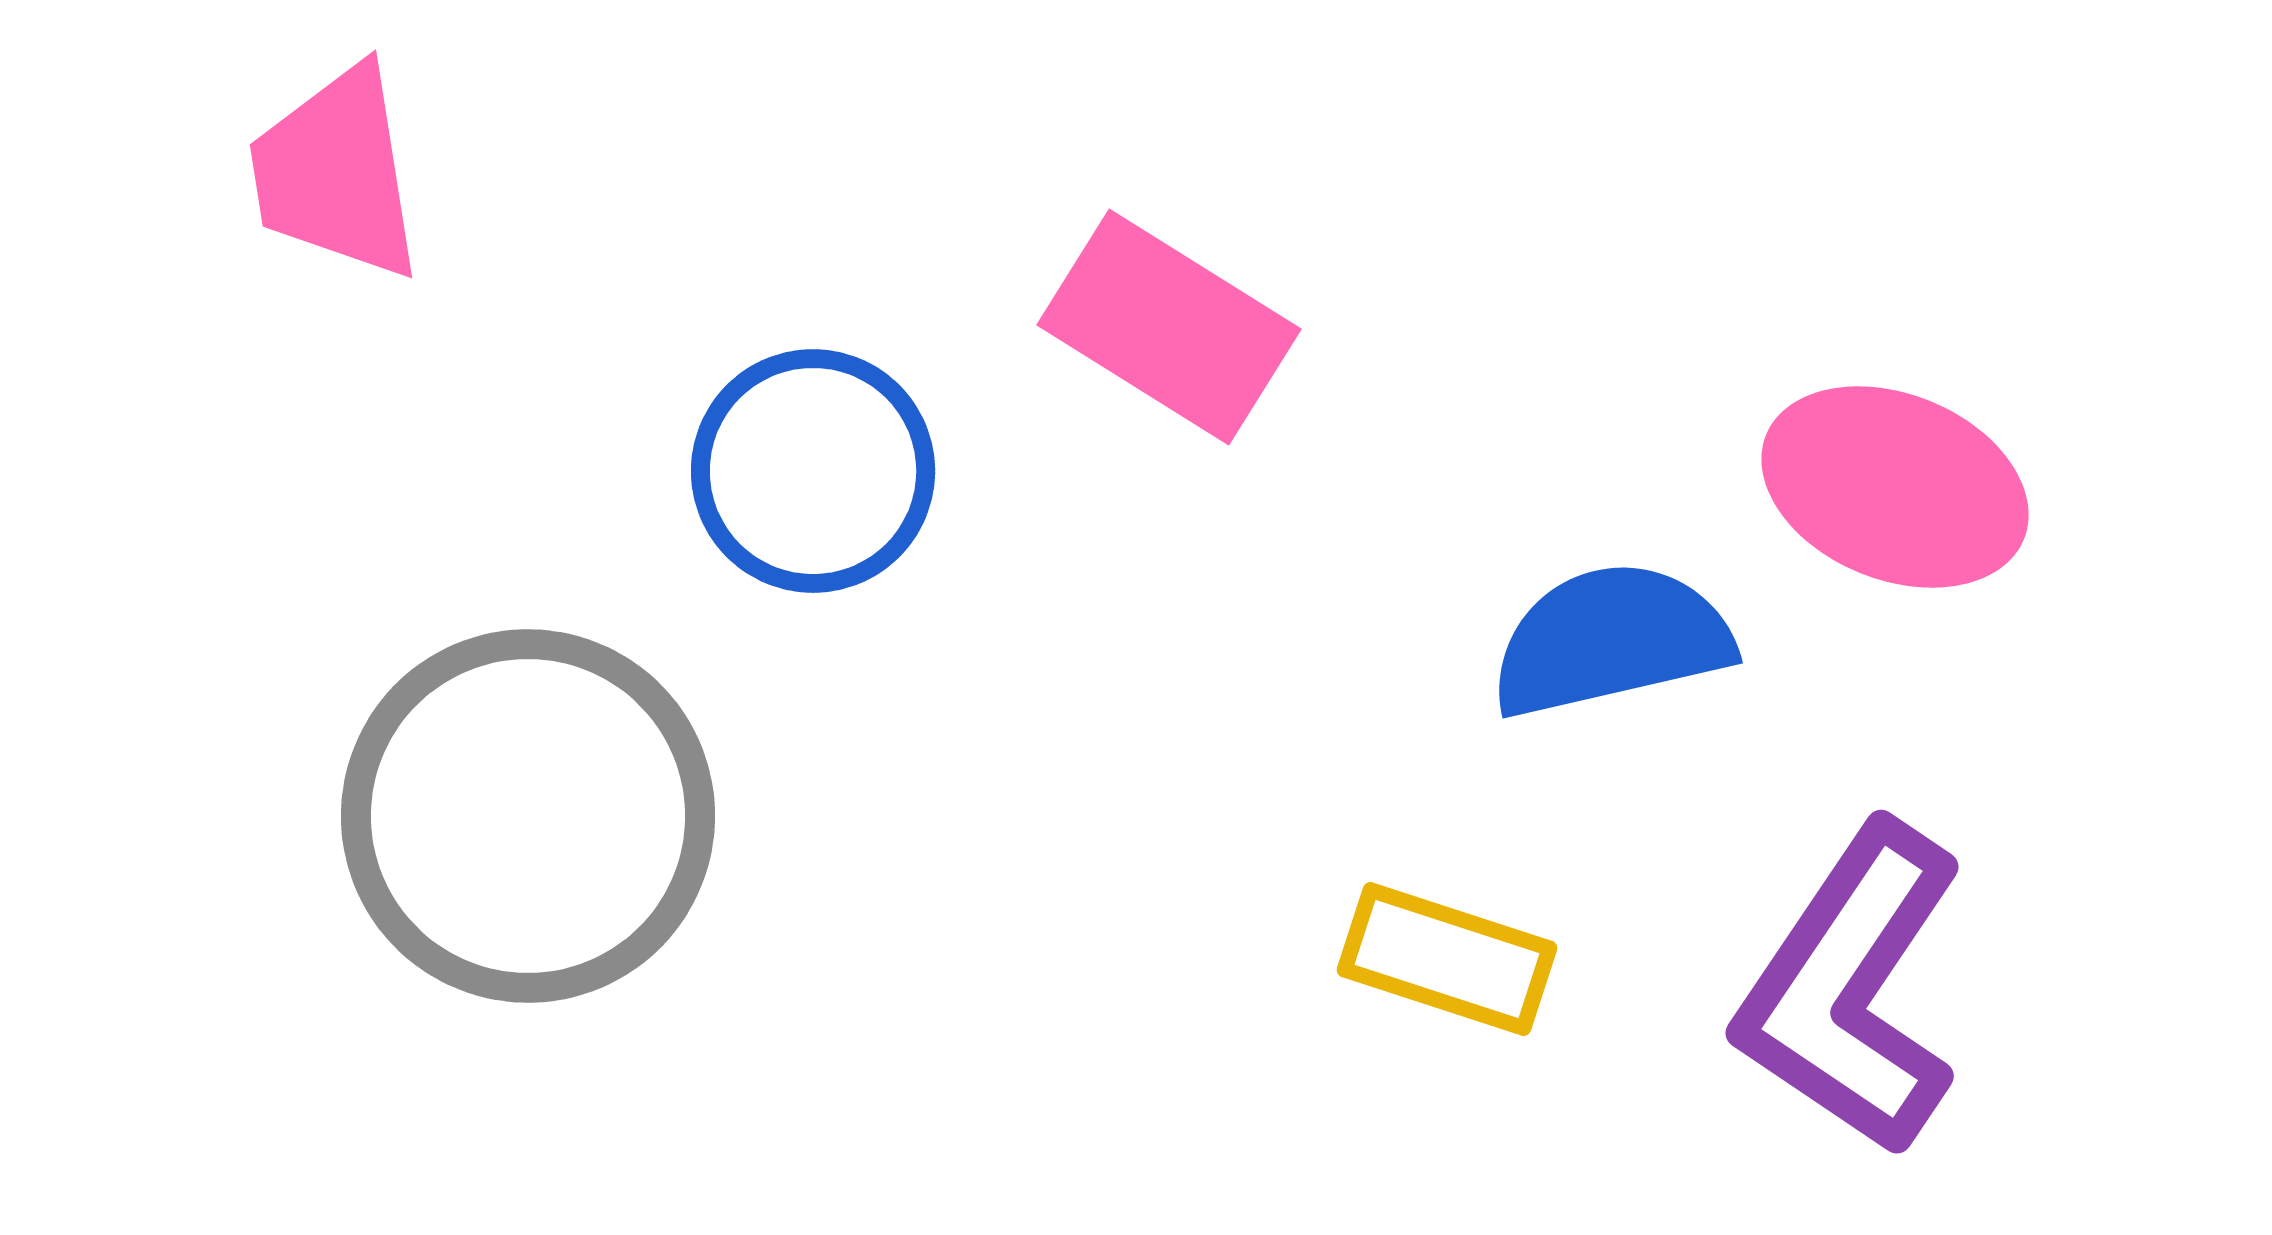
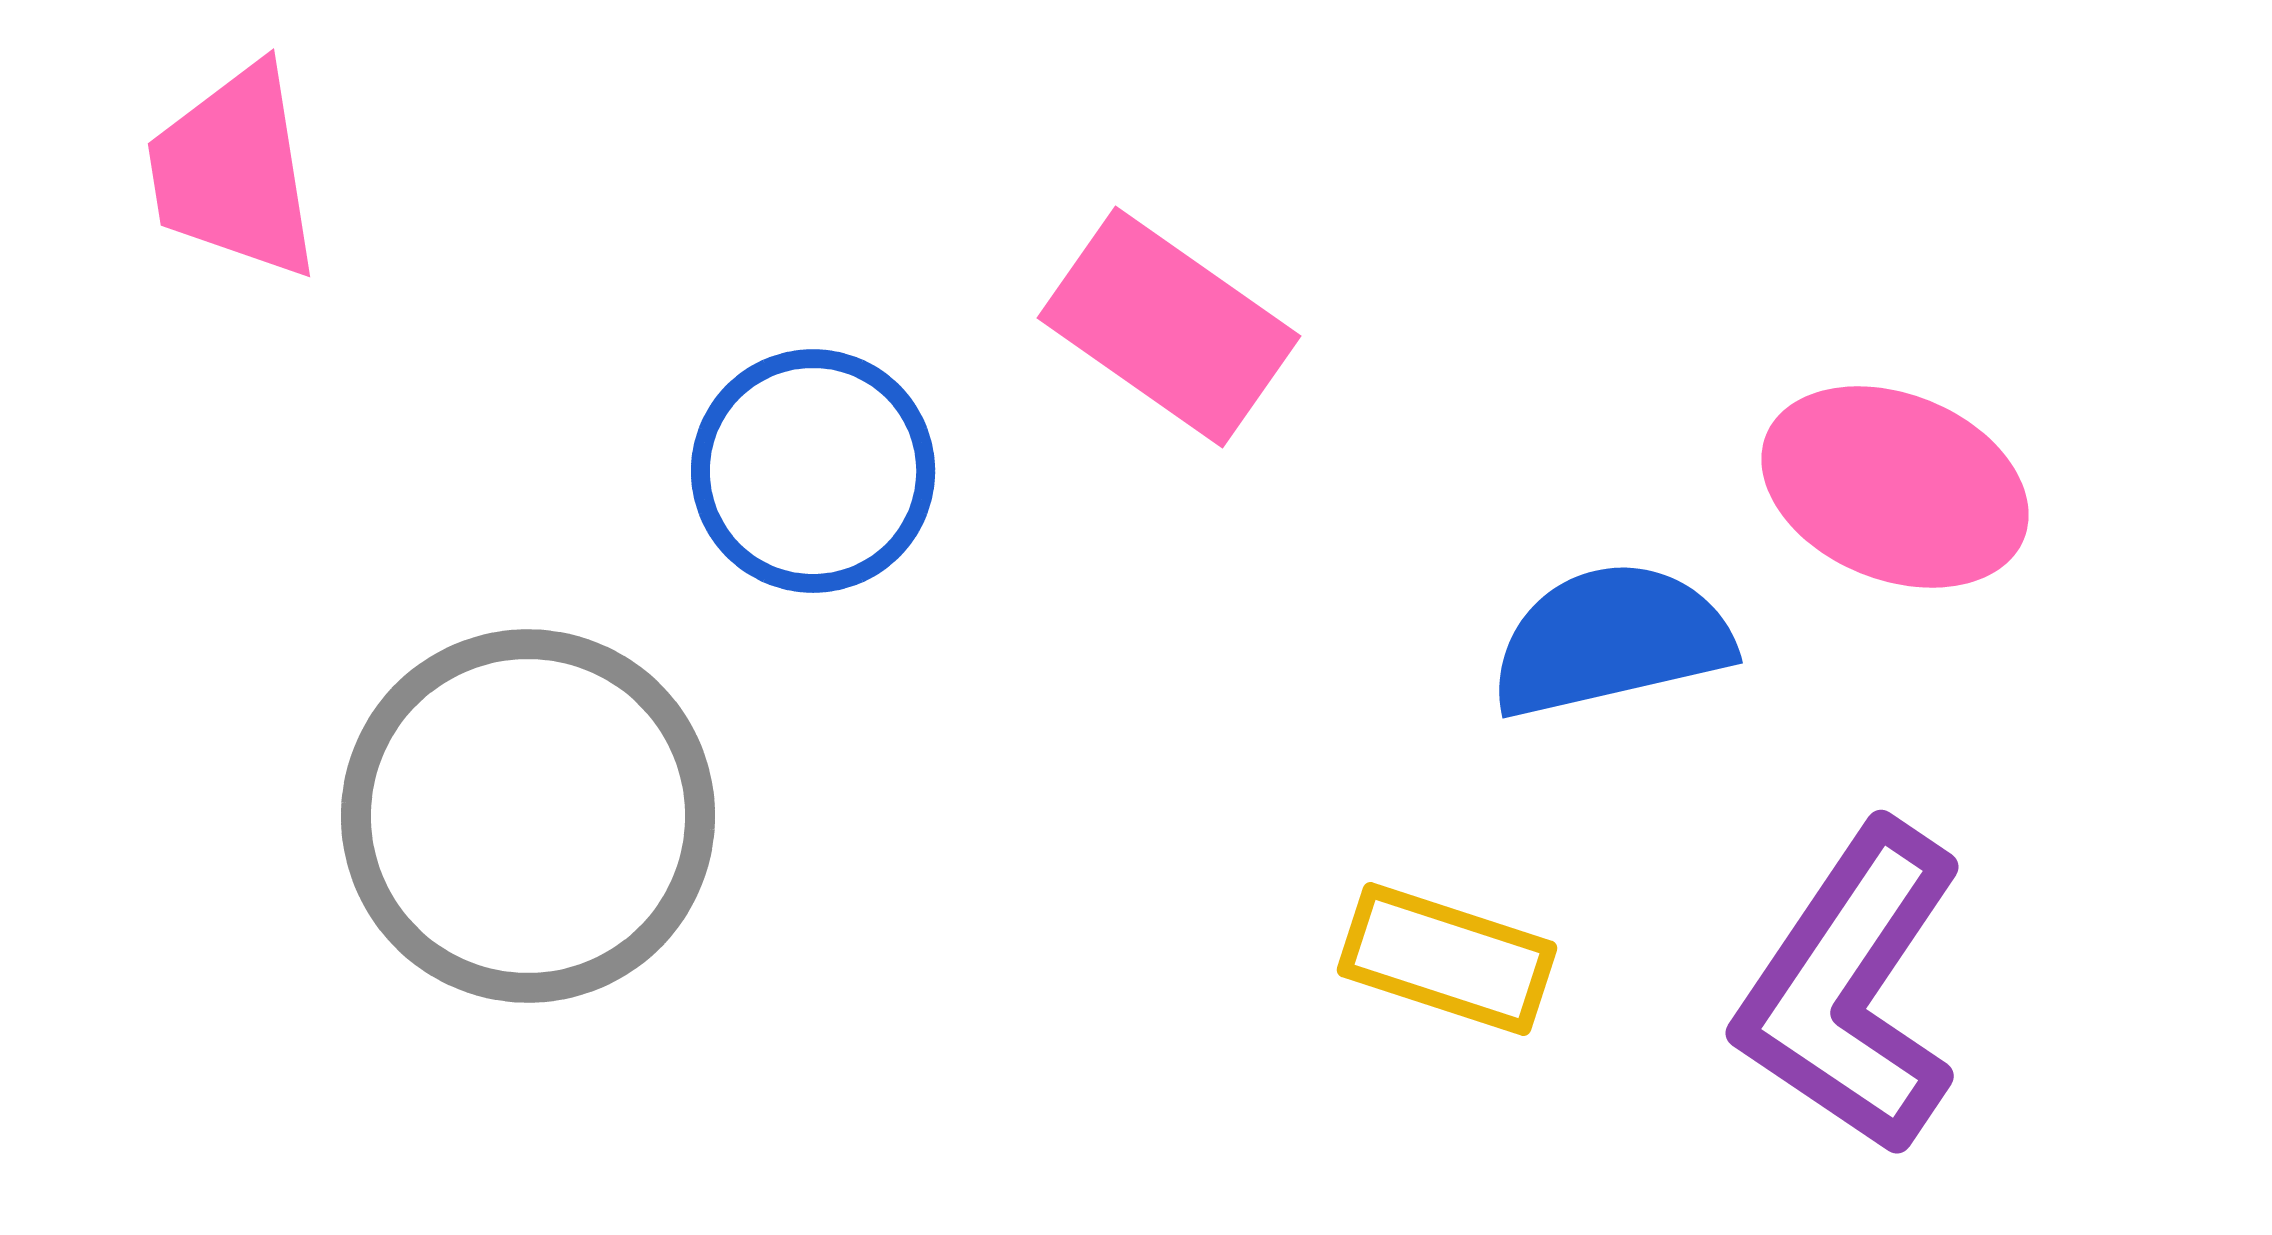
pink trapezoid: moved 102 px left, 1 px up
pink rectangle: rotated 3 degrees clockwise
